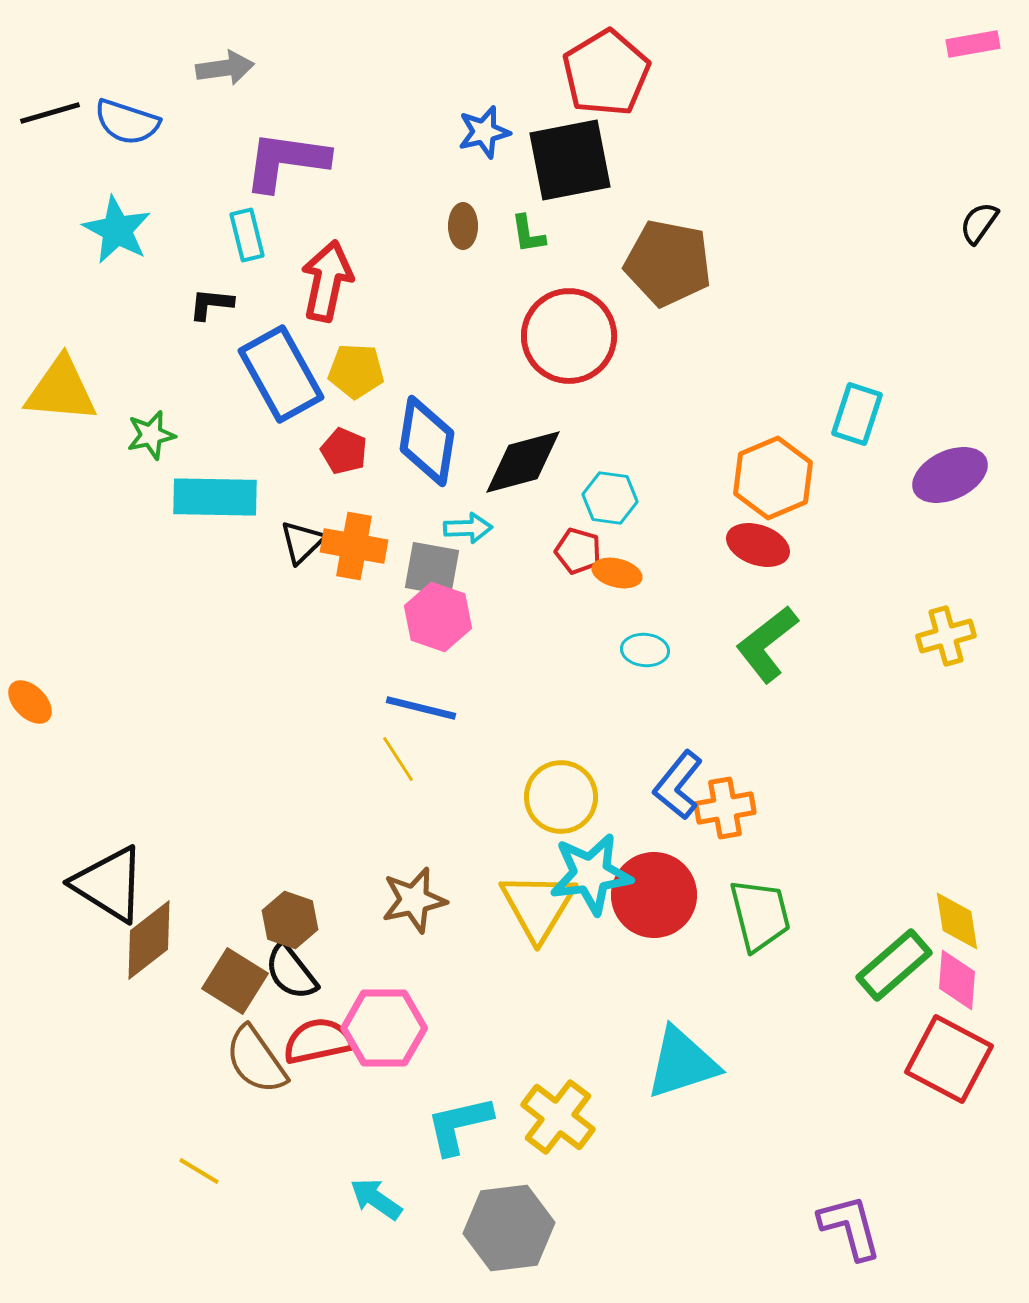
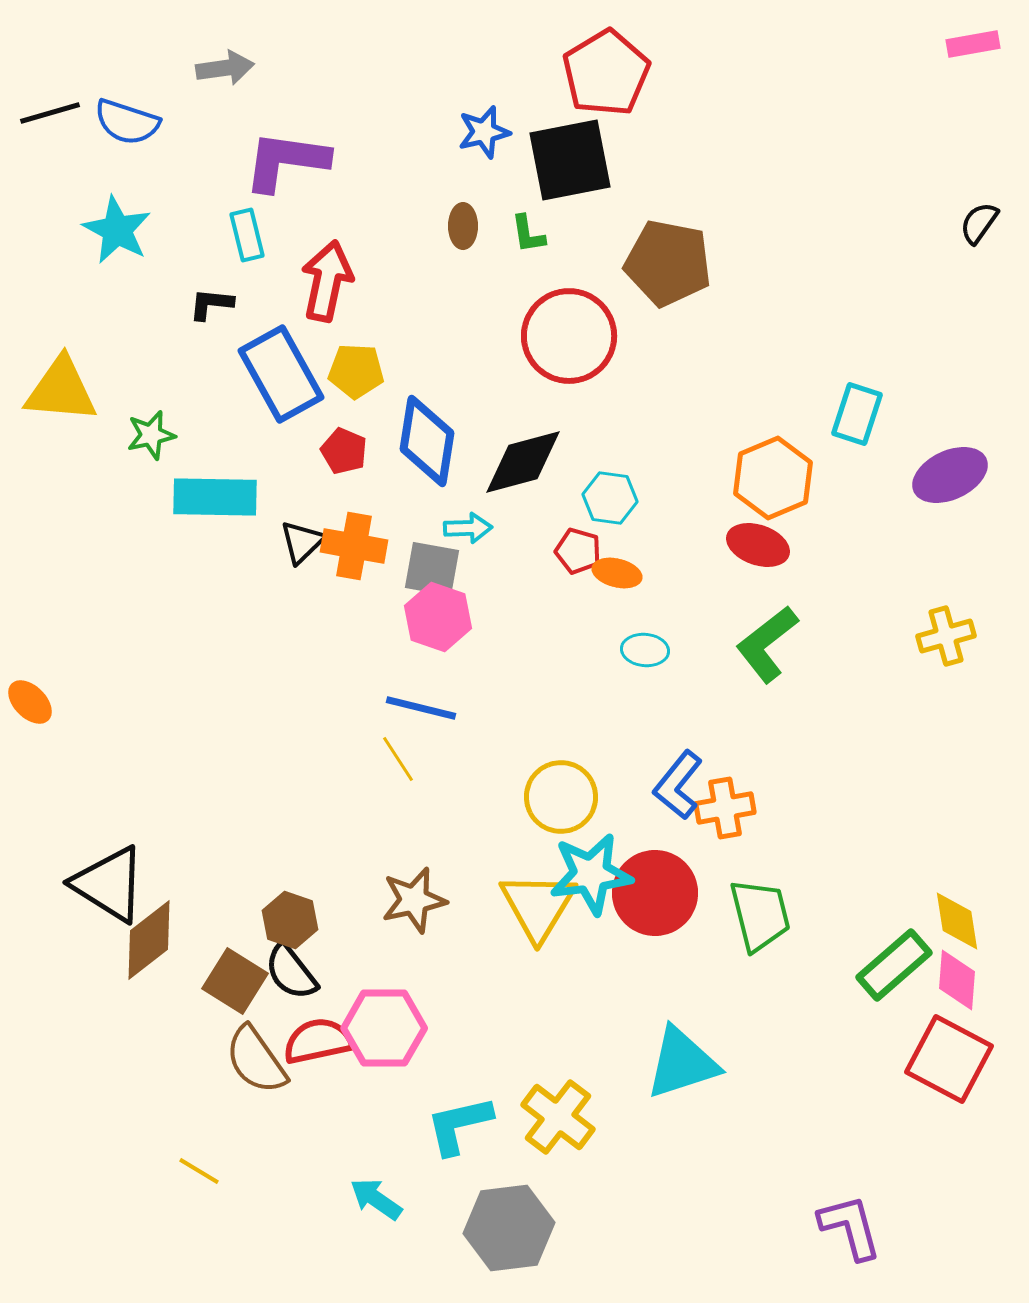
red circle at (654, 895): moved 1 px right, 2 px up
